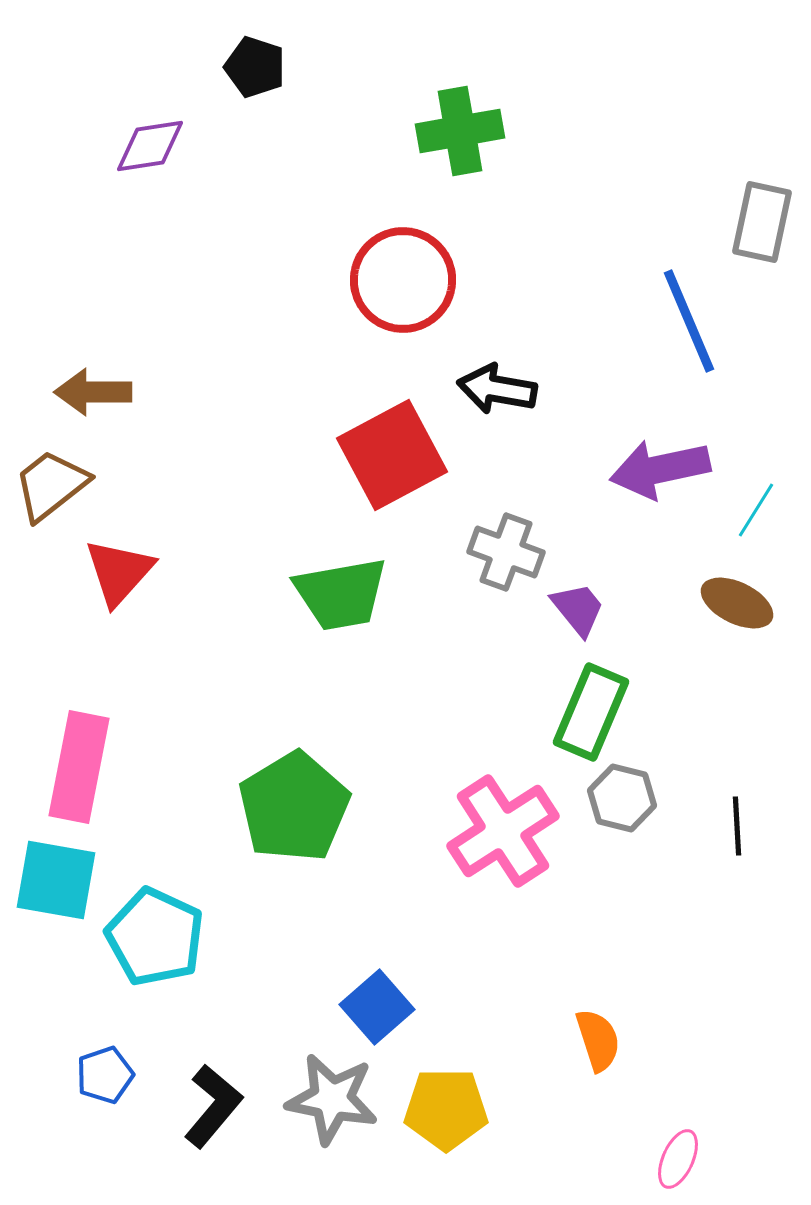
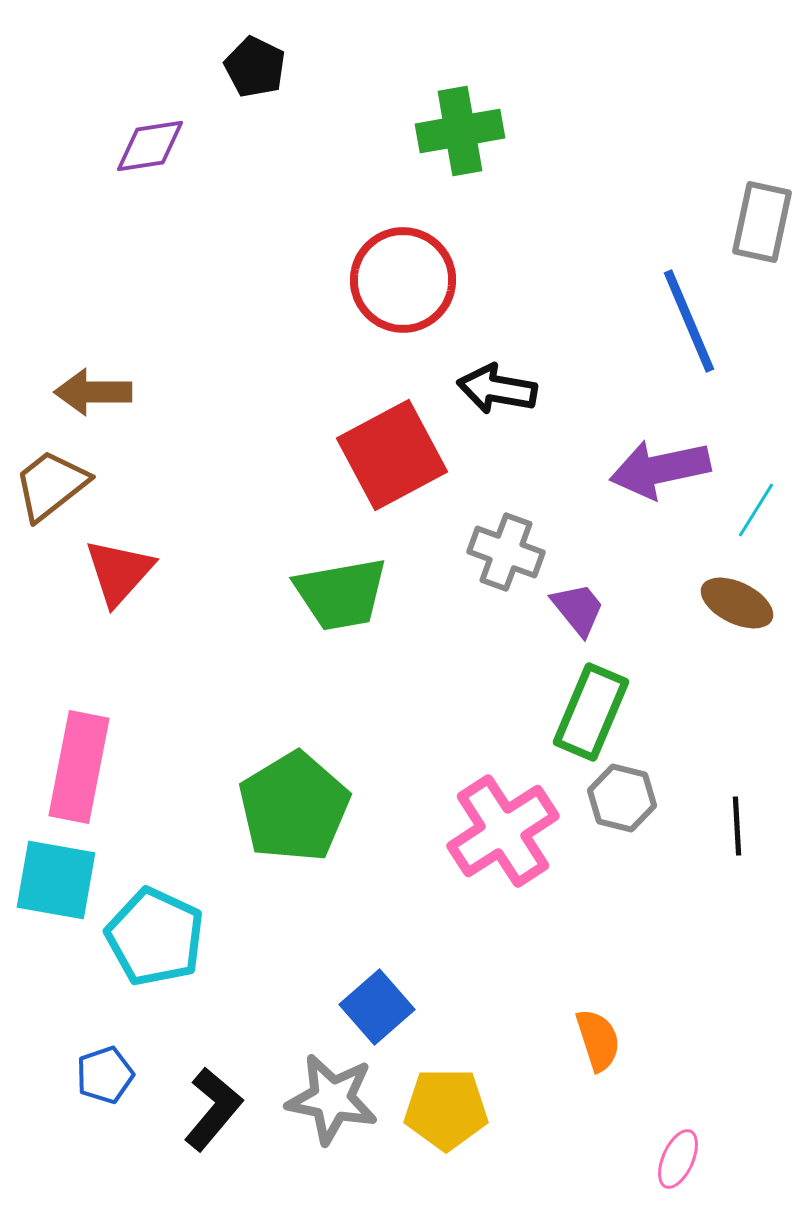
black pentagon: rotated 8 degrees clockwise
black L-shape: moved 3 px down
